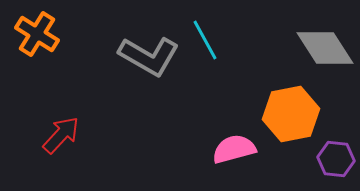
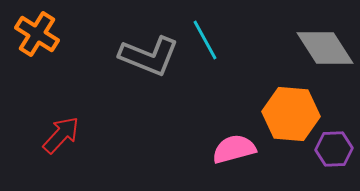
gray L-shape: rotated 8 degrees counterclockwise
orange hexagon: rotated 16 degrees clockwise
purple hexagon: moved 2 px left, 10 px up; rotated 9 degrees counterclockwise
